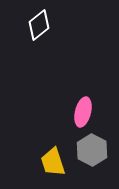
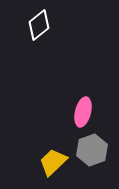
gray hexagon: rotated 12 degrees clockwise
yellow trapezoid: rotated 64 degrees clockwise
